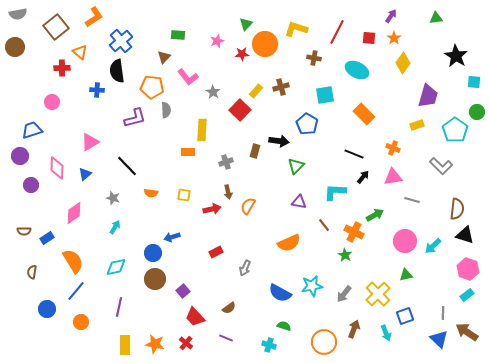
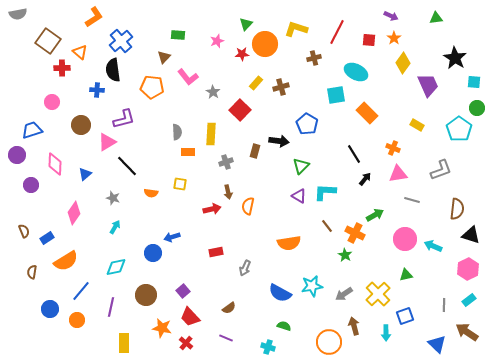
purple arrow at (391, 16): rotated 80 degrees clockwise
brown square at (56, 27): moved 8 px left, 14 px down; rotated 15 degrees counterclockwise
red square at (369, 38): moved 2 px down
brown circle at (15, 47): moved 66 px right, 78 px down
black star at (456, 56): moved 1 px left, 2 px down
brown cross at (314, 58): rotated 24 degrees counterclockwise
cyan ellipse at (357, 70): moved 1 px left, 2 px down
black semicircle at (117, 71): moved 4 px left, 1 px up
yellow rectangle at (256, 91): moved 8 px up
cyan square at (325, 95): moved 11 px right
purple trapezoid at (428, 96): moved 11 px up; rotated 40 degrees counterclockwise
gray semicircle at (166, 110): moved 11 px right, 22 px down
green circle at (477, 112): moved 4 px up
orange rectangle at (364, 114): moved 3 px right, 1 px up
purple L-shape at (135, 118): moved 11 px left, 1 px down
yellow rectangle at (417, 125): rotated 48 degrees clockwise
yellow rectangle at (202, 130): moved 9 px right, 4 px down
cyan pentagon at (455, 130): moved 4 px right, 1 px up
pink triangle at (90, 142): moved 17 px right
black line at (354, 154): rotated 36 degrees clockwise
purple circle at (20, 156): moved 3 px left, 1 px up
green triangle at (296, 166): moved 5 px right
gray L-shape at (441, 166): moved 4 px down; rotated 65 degrees counterclockwise
pink diamond at (57, 168): moved 2 px left, 4 px up
black arrow at (363, 177): moved 2 px right, 2 px down
pink triangle at (393, 177): moved 5 px right, 3 px up
cyan L-shape at (335, 192): moved 10 px left
yellow square at (184, 195): moved 4 px left, 11 px up
purple triangle at (299, 202): moved 6 px up; rotated 21 degrees clockwise
orange semicircle at (248, 206): rotated 18 degrees counterclockwise
pink diamond at (74, 213): rotated 20 degrees counterclockwise
brown line at (324, 225): moved 3 px right, 1 px down
brown semicircle at (24, 231): rotated 112 degrees counterclockwise
orange cross at (354, 232): moved 1 px right, 1 px down
black triangle at (465, 235): moved 6 px right
pink circle at (405, 241): moved 2 px up
orange semicircle at (289, 243): rotated 15 degrees clockwise
cyan arrow at (433, 246): rotated 66 degrees clockwise
red rectangle at (216, 252): rotated 16 degrees clockwise
orange semicircle at (73, 261): moved 7 px left; rotated 90 degrees clockwise
pink hexagon at (468, 269): rotated 15 degrees clockwise
brown circle at (155, 279): moved 9 px left, 16 px down
blue line at (76, 291): moved 5 px right
gray arrow at (344, 294): rotated 18 degrees clockwise
cyan rectangle at (467, 295): moved 2 px right, 5 px down
purple line at (119, 307): moved 8 px left
blue circle at (47, 309): moved 3 px right
gray line at (443, 313): moved 1 px right, 8 px up
red trapezoid at (195, 317): moved 5 px left
orange circle at (81, 322): moved 4 px left, 2 px up
brown arrow at (354, 329): moved 3 px up; rotated 36 degrees counterclockwise
cyan arrow at (386, 333): rotated 21 degrees clockwise
blue triangle at (439, 339): moved 2 px left, 5 px down
orange circle at (324, 342): moved 5 px right
orange star at (155, 344): moved 7 px right, 16 px up
yellow rectangle at (125, 345): moved 1 px left, 2 px up
cyan cross at (269, 345): moved 1 px left, 2 px down
